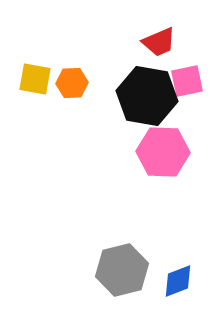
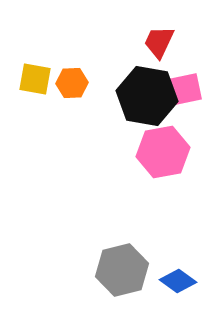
red trapezoid: rotated 138 degrees clockwise
pink square: moved 1 px left, 8 px down
pink hexagon: rotated 12 degrees counterclockwise
blue diamond: rotated 57 degrees clockwise
